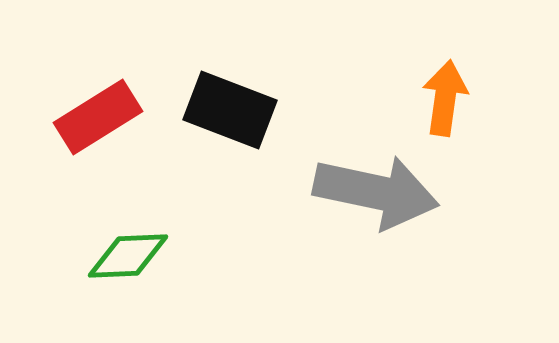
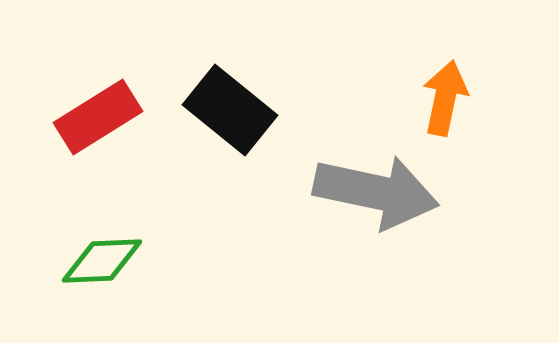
orange arrow: rotated 4 degrees clockwise
black rectangle: rotated 18 degrees clockwise
green diamond: moved 26 px left, 5 px down
